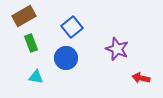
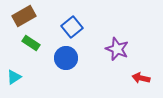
green rectangle: rotated 36 degrees counterclockwise
cyan triangle: moved 22 px left; rotated 42 degrees counterclockwise
